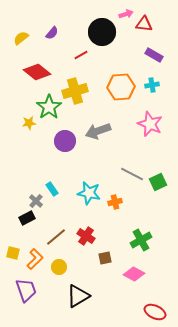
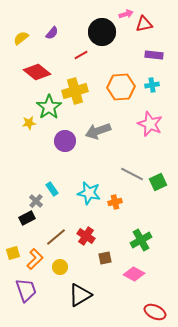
red triangle: rotated 18 degrees counterclockwise
purple rectangle: rotated 24 degrees counterclockwise
yellow square: rotated 32 degrees counterclockwise
yellow circle: moved 1 px right
black triangle: moved 2 px right, 1 px up
